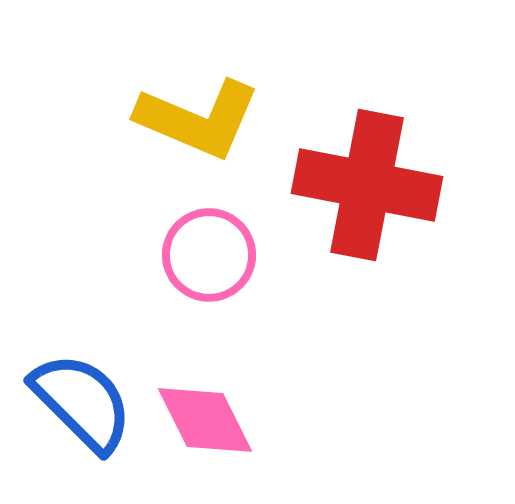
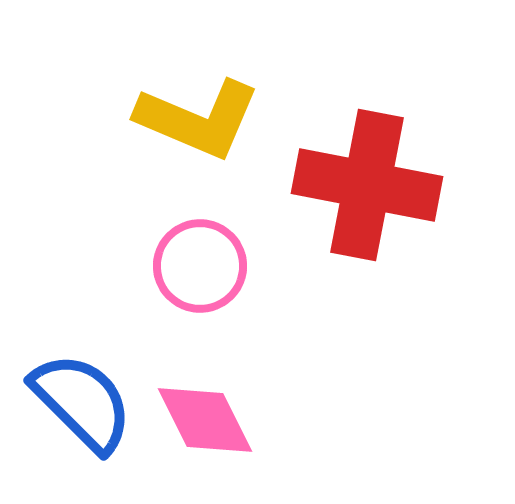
pink circle: moved 9 px left, 11 px down
